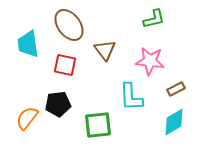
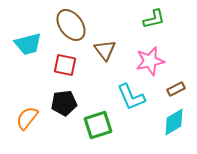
brown ellipse: moved 2 px right
cyan trapezoid: rotated 96 degrees counterclockwise
pink star: rotated 20 degrees counterclockwise
cyan L-shape: rotated 20 degrees counterclockwise
black pentagon: moved 6 px right, 1 px up
green square: rotated 12 degrees counterclockwise
